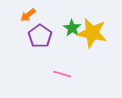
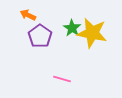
orange arrow: rotated 63 degrees clockwise
pink line: moved 5 px down
